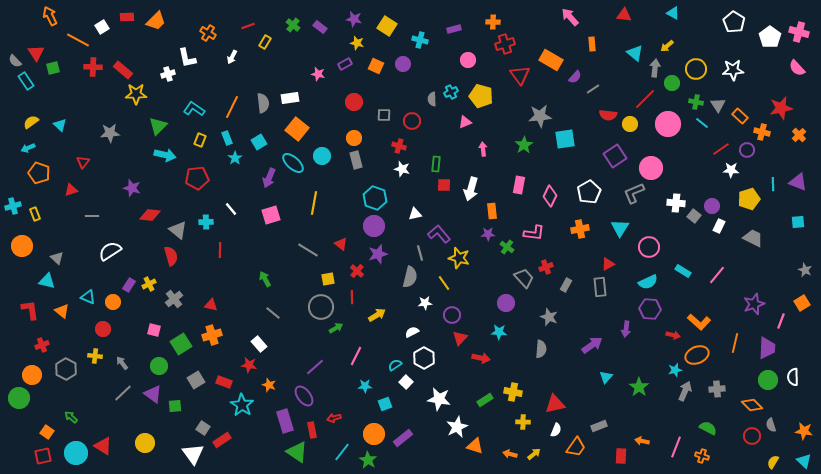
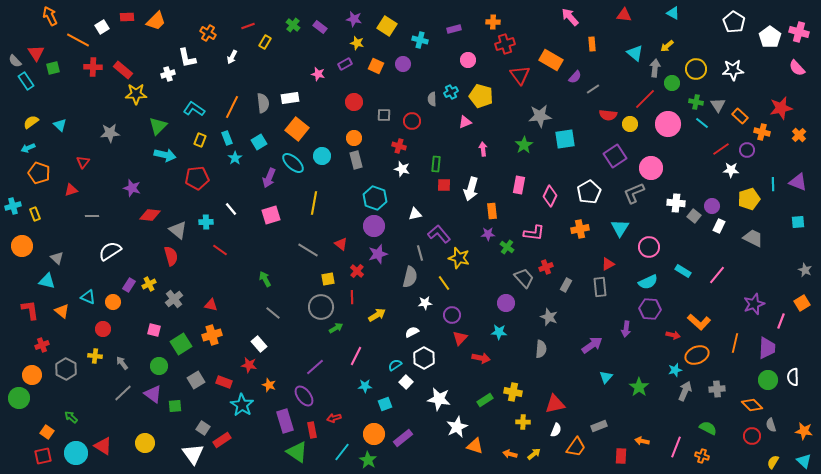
red line at (220, 250): rotated 56 degrees counterclockwise
